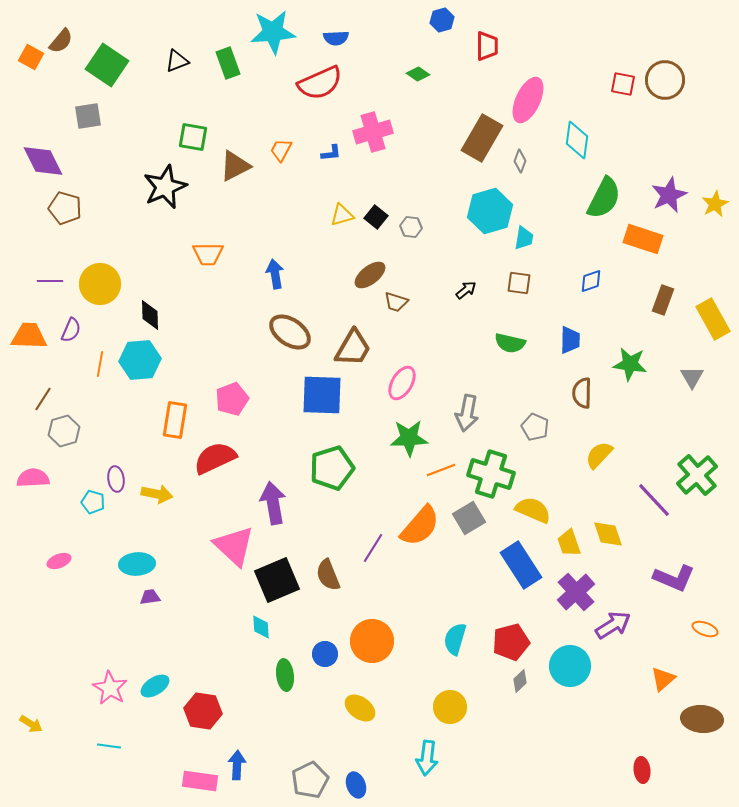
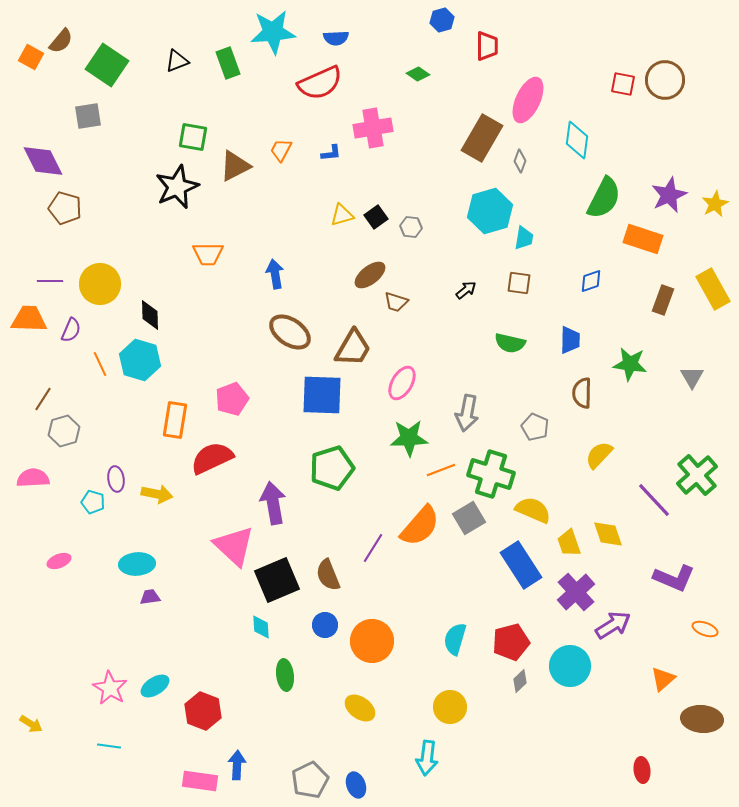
pink cross at (373, 132): moved 4 px up; rotated 6 degrees clockwise
black star at (165, 187): moved 12 px right
black square at (376, 217): rotated 15 degrees clockwise
yellow rectangle at (713, 319): moved 30 px up
orange trapezoid at (29, 336): moved 17 px up
cyan hexagon at (140, 360): rotated 21 degrees clockwise
orange line at (100, 364): rotated 35 degrees counterclockwise
red semicircle at (215, 458): moved 3 px left
blue circle at (325, 654): moved 29 px up
red hexagon at (203, 711): rotated 12 degrees clockwise
